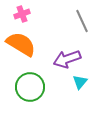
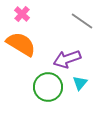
pink cross: rotated 28 degrees counterclockwise
gray line: rotated 30 degrees counterclockwise
cyan triangle: moved 1 px down
green circle: moved 18 px right
